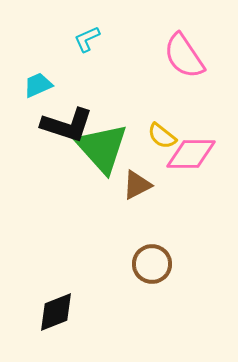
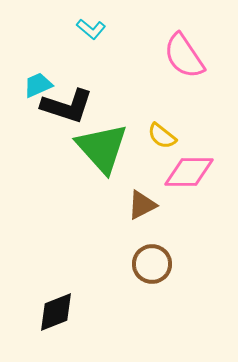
cyan L-shape: moved 4 px right, 10 px up; rotated 116 degrees counterclockwise
black L-shape: moved 19 px up
pink diamond: moved 2 px left, 18 px down
brown triangle: moved 5 px right, 20 px down
